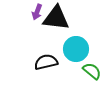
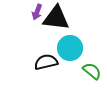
cyan circle: moved 6 px left, 1 px up
